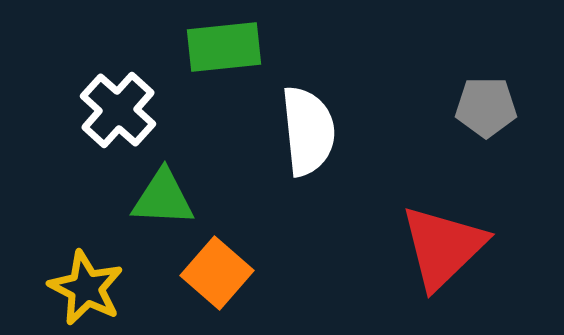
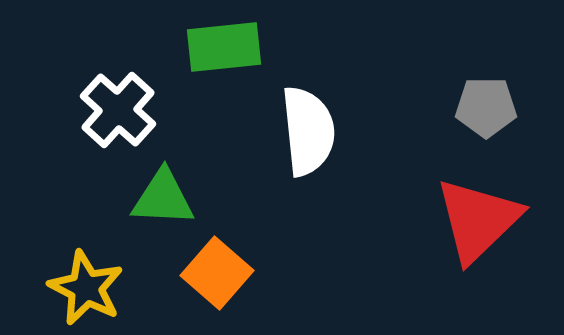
red triangle: moved 35 px right, 27 px up
